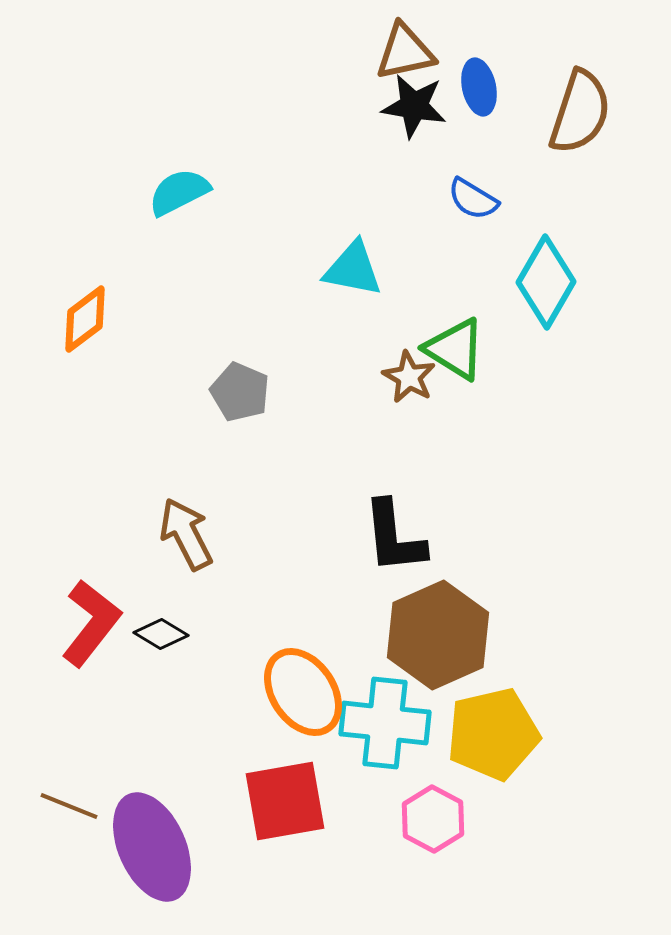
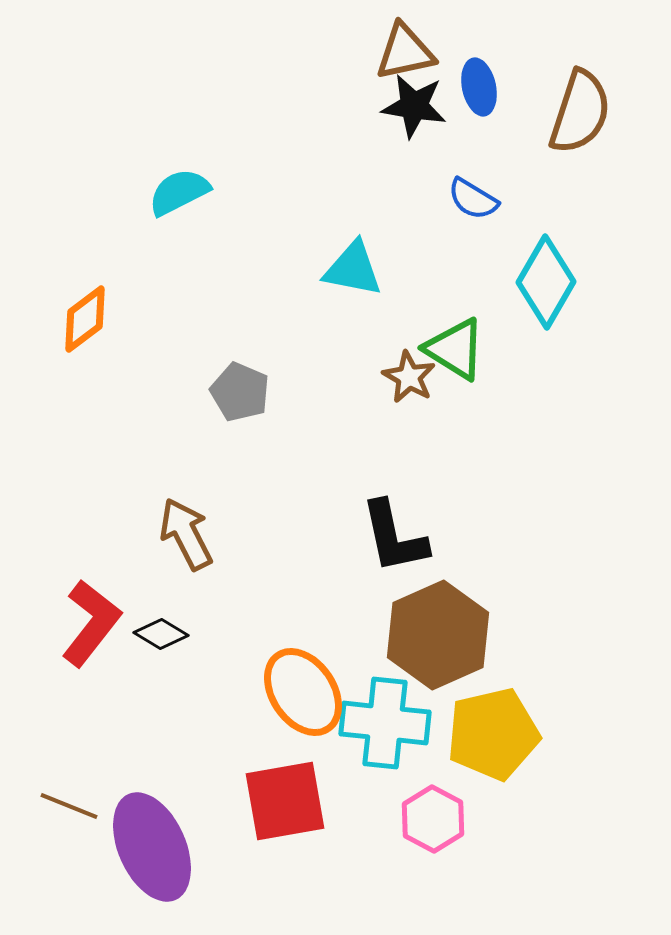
black L-shape: rotated 6 degrees counterclockwise
